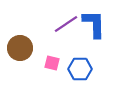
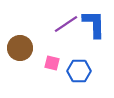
blue hexagon: moved 1 px left, 2 px down
